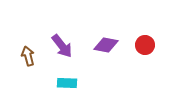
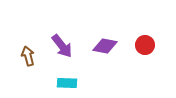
purple diamond: moved 1 px left, 1 px down
